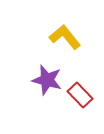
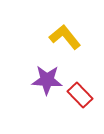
purple star: rotated 12 degrees counterclockwise
